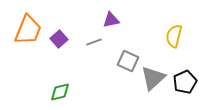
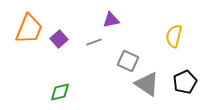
orange trapezoid: moved 1 px right, 1 px up
gray triangle: moved 6 px left, 6 px down; rotated 44 degrees counterclockwise
